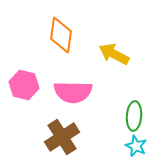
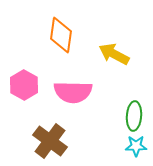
pink hexagon: rotated 16 degrees clockwise
brown cross: moved 12 px left, 4 px down; rotated 20 degrees counterclockwise
cyan star: rotated 25 degrees counterclockwise
